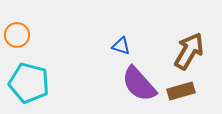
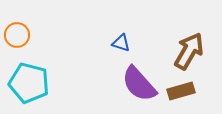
blue triangle: moved 3 px up
